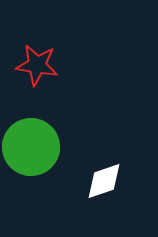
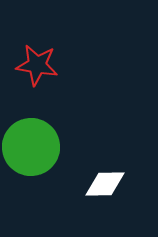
white diamond: moved 1 px right, 3 px down; rotated 18 degrees clockwise
